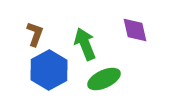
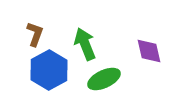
purple diamond: moved 14 px right, 21 px down
